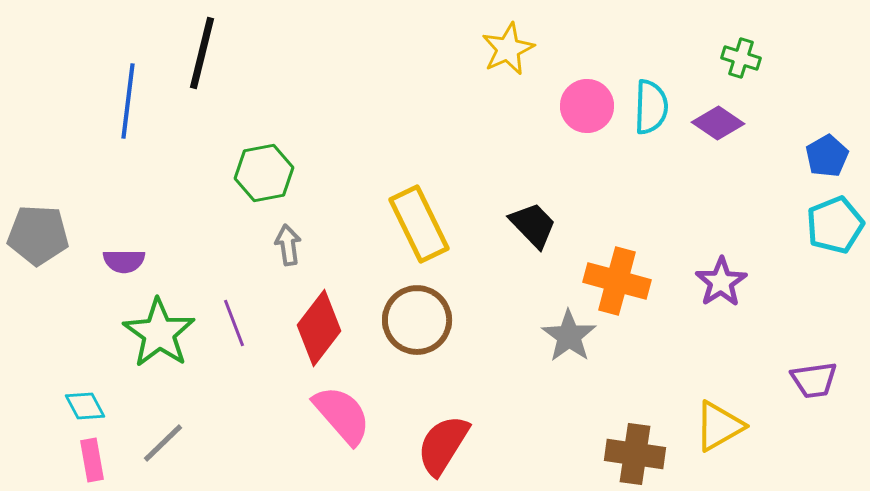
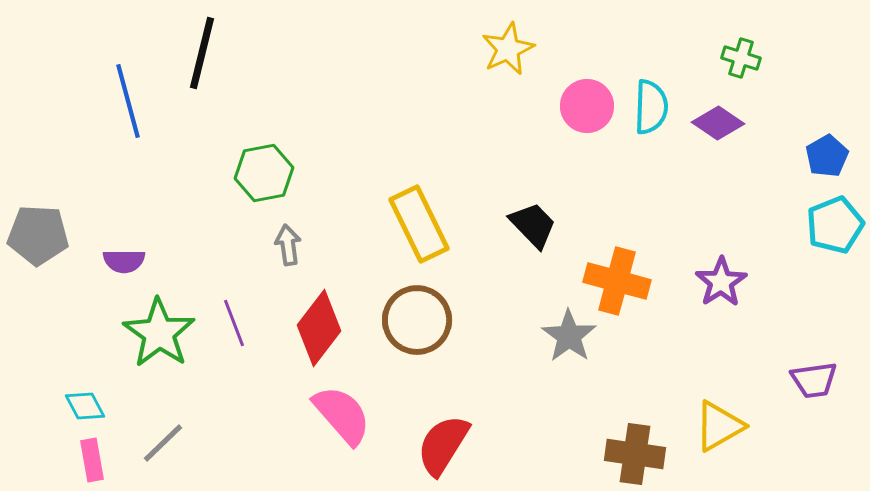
blue line: rotated 22 degrees counterclockwise
